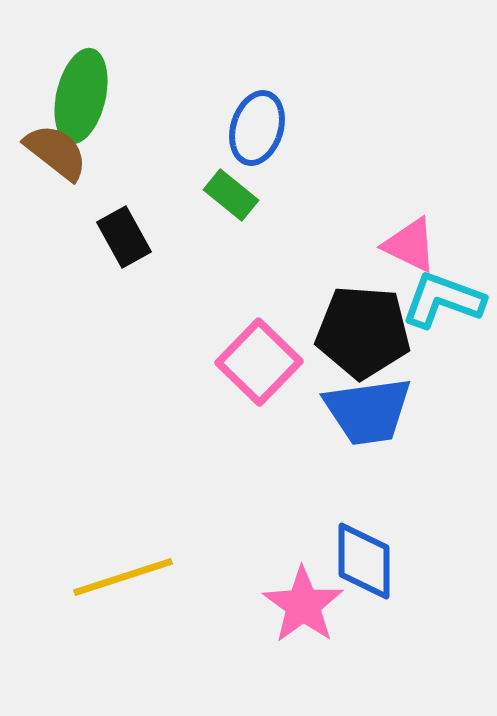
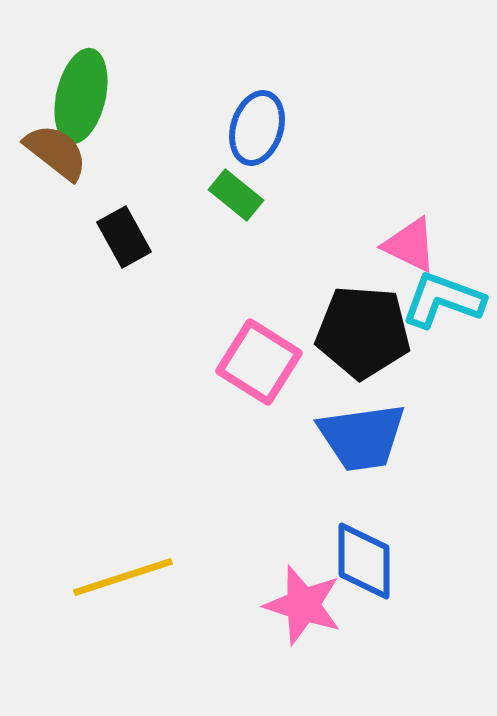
green rectangle: moved 5 px right
pink square: rotated 12 degrees counterclockwise
blue trapezoid: moved 6 px left, 26 px down
pink star: rotated 18 degrees counterclockwise
